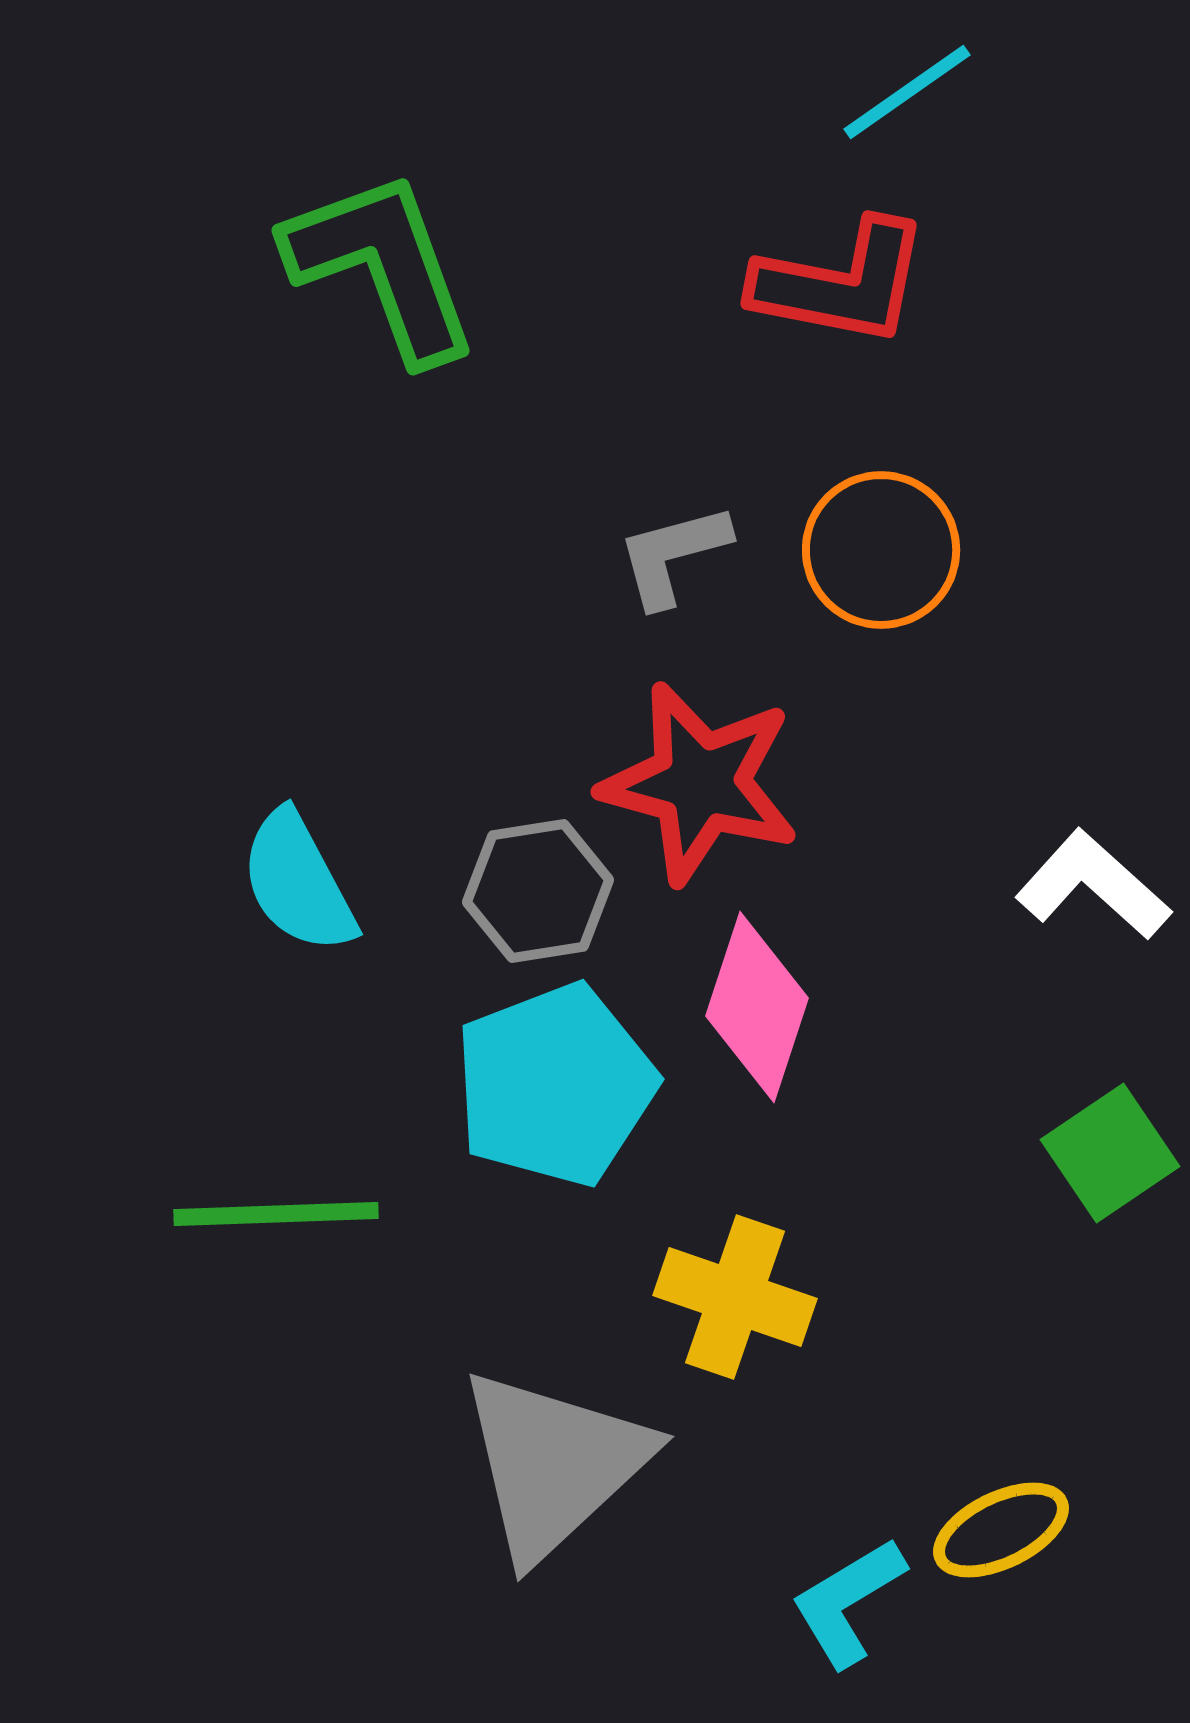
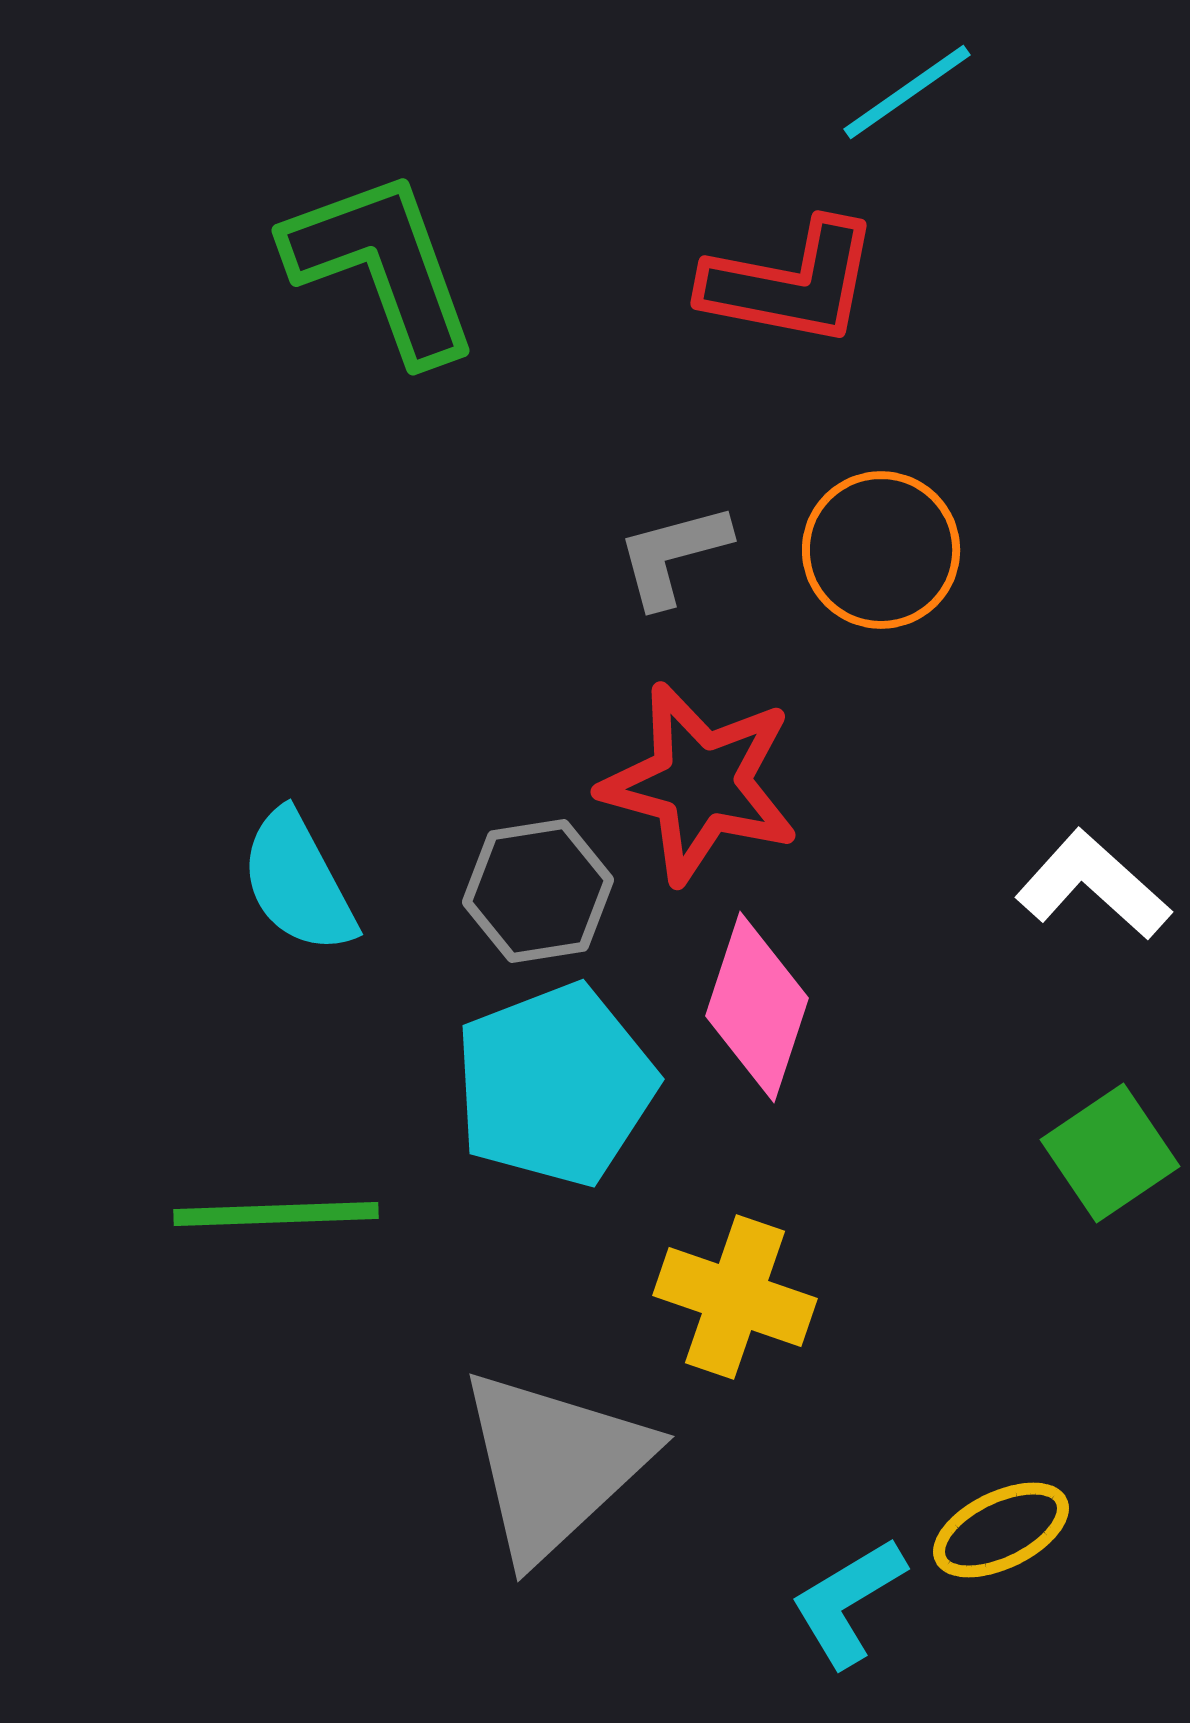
red L-shape: moved 50 px left
